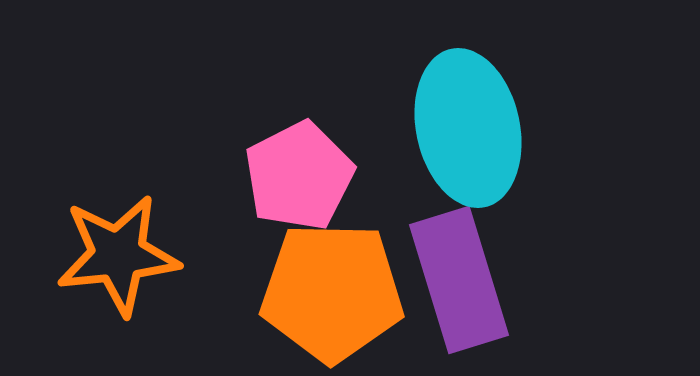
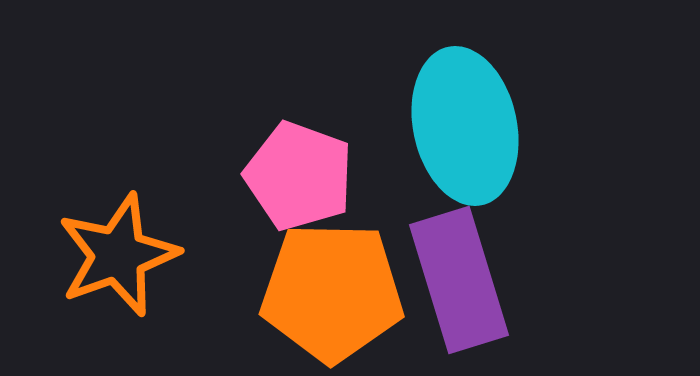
cyan ellipse: moved 3 px left, 2 px up
pink pentagon: rotated 25 degrees counterclockwise
orange star: rotated 14 degrees counterclockwise
